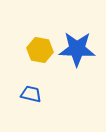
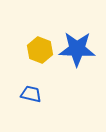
yellow hexagon: rotated 10 degrees clockwise
